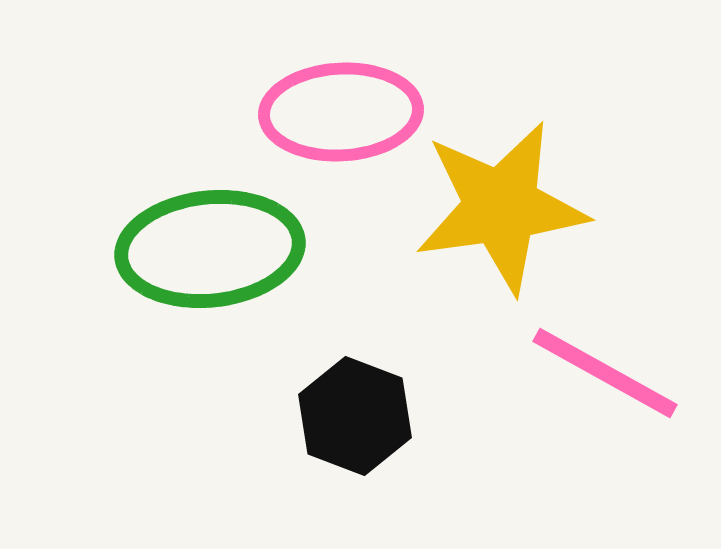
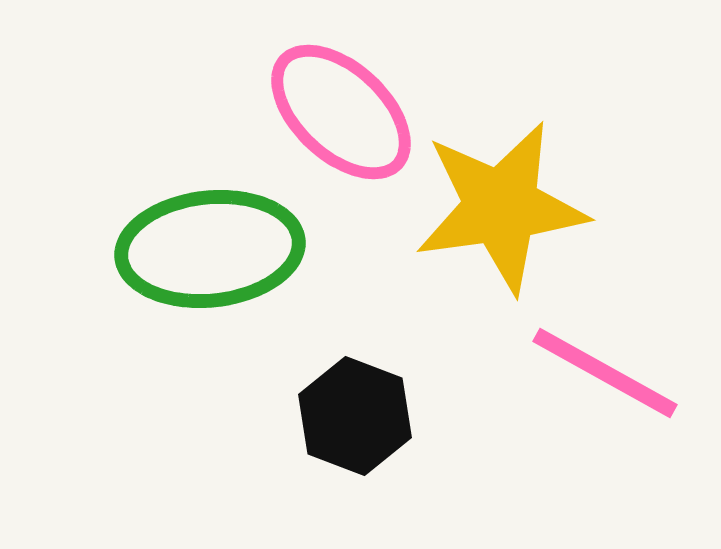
pink ellipse: rotated 46 degrees clockwise
